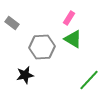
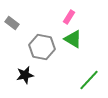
pink rectangle: moved 1 px up
gray hexagon: rotated 15 degrees clockwise
